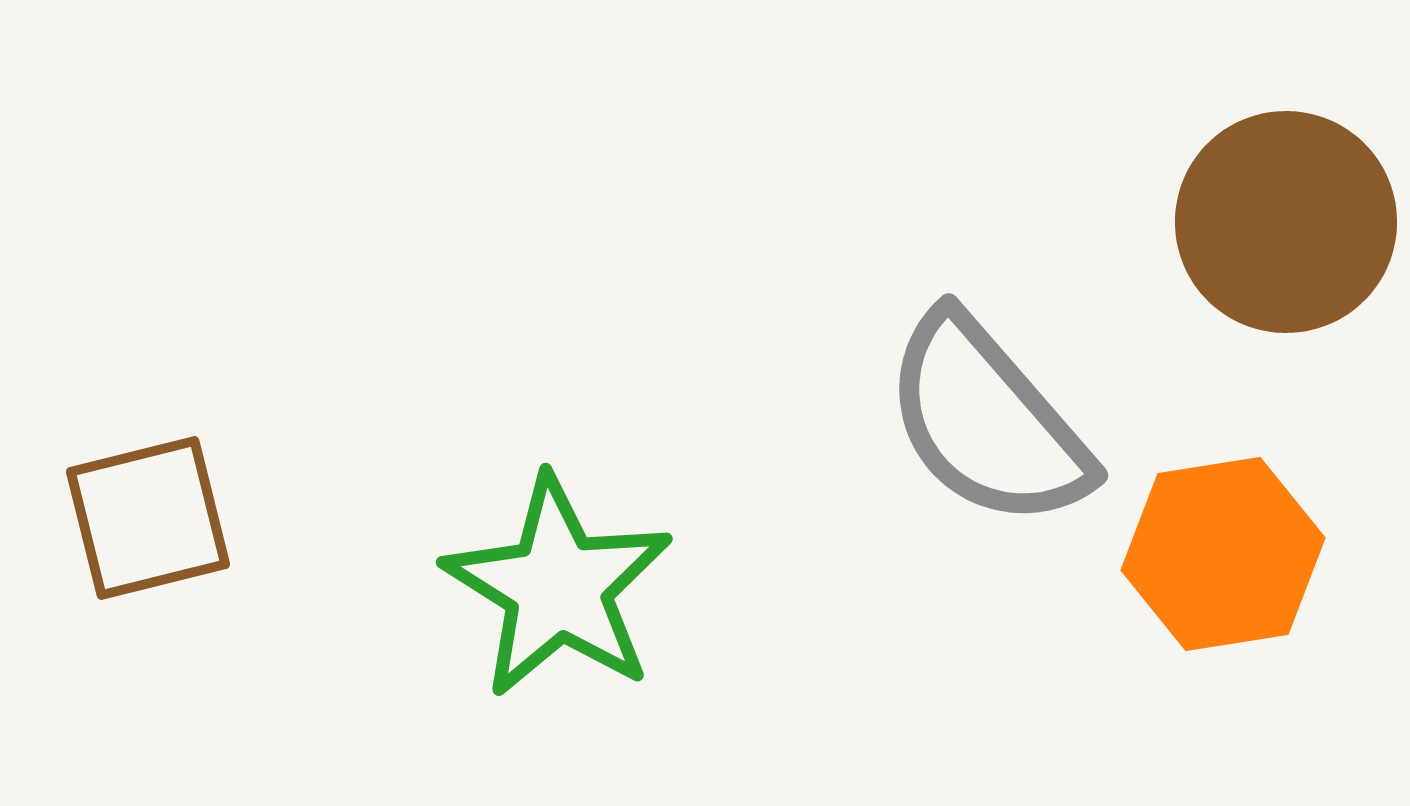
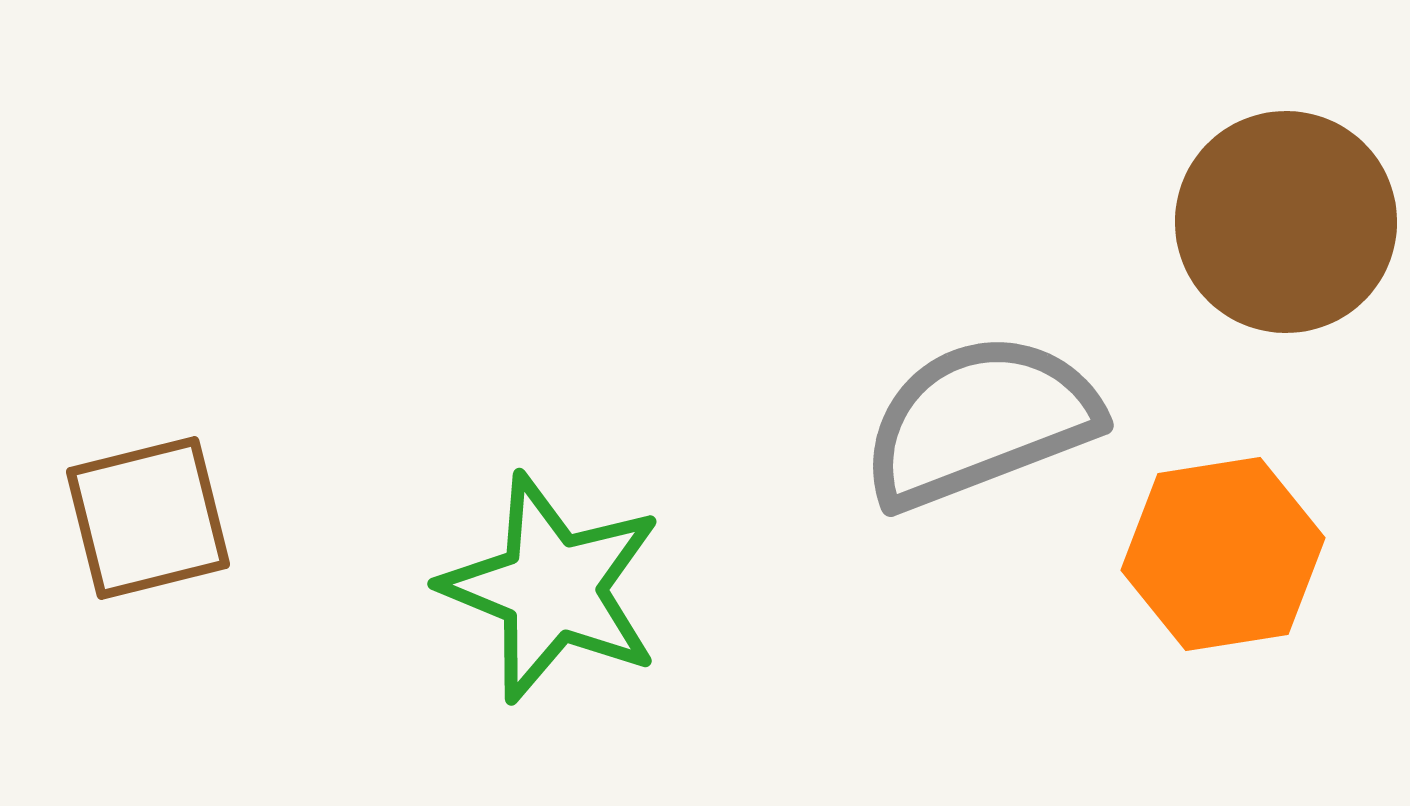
gray semicircle: moved 7 px left; rotated 110 degrees clockwise
green star: moved 6 px left, 1 px down; rotated 10 degrees counterclockwise
